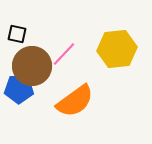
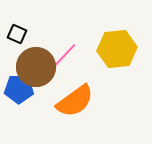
black square: rotated 12 degrees clockwise
pink line: moved 1 px right, 1 px down
brown circle: moved 4 px right, 1 px down
